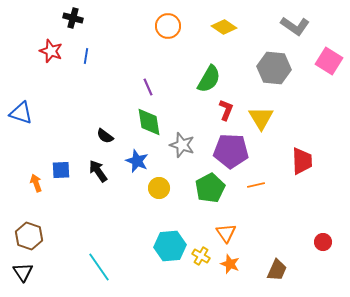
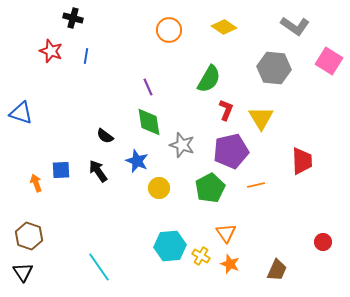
orange circle: moved 1 px right, 4 px down
purple pentagon: rotated 16 degrees counterclockwise
